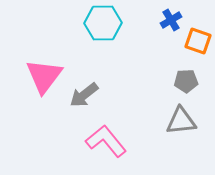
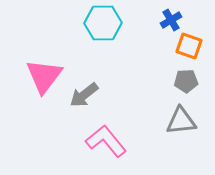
orange square: moved 9 px left, 5 px down
